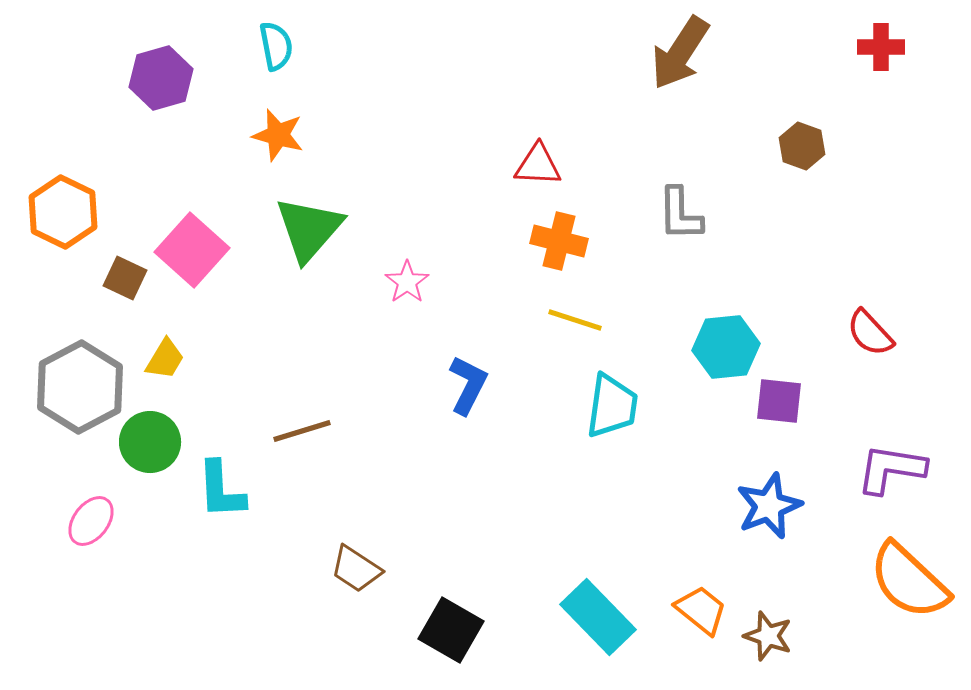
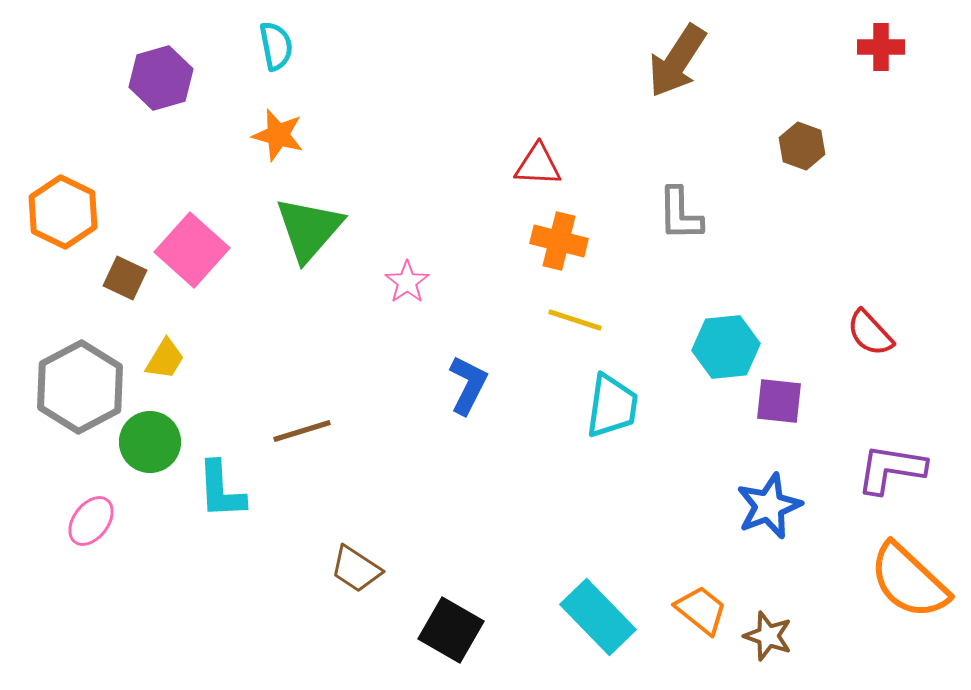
brown arrow: moved 3 px left, 8 px down
